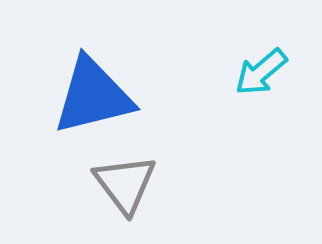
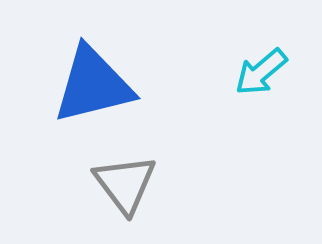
blue triangle: moved 11 px up
